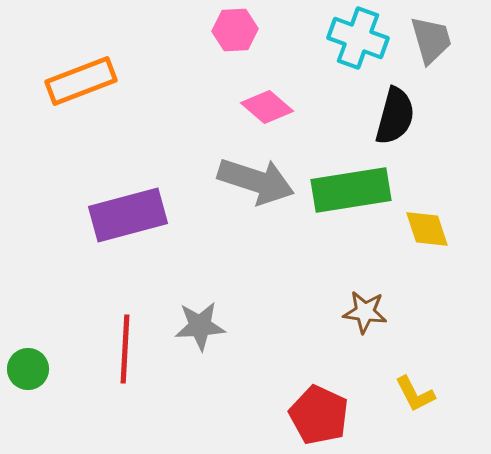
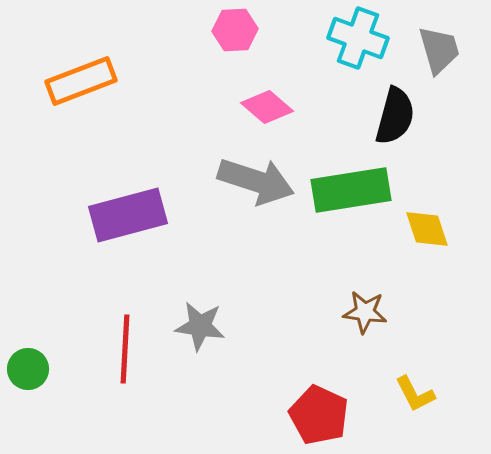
gray trapezoid: moved 8 px right, 10 px down
gray star: rotated 12 degrees clockwise
